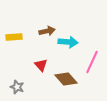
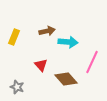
yellow rectangle: rotated 63 degrees counterclockwise
